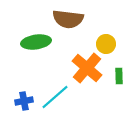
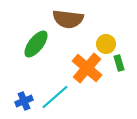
green ellipse: moved 2 px down; rotated 44 degrees counterclockwise
green rectangle: moved 13 px up; rotated 14 degrees counterclockwise
blue cross: rotated 12 degrees counterclockwise
